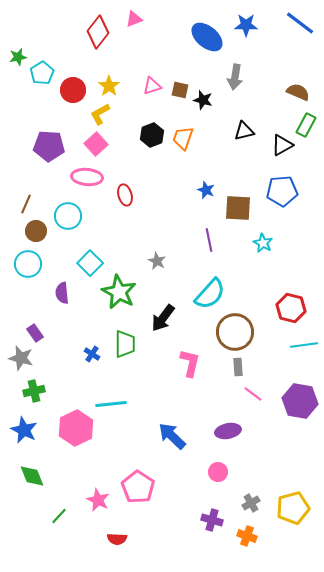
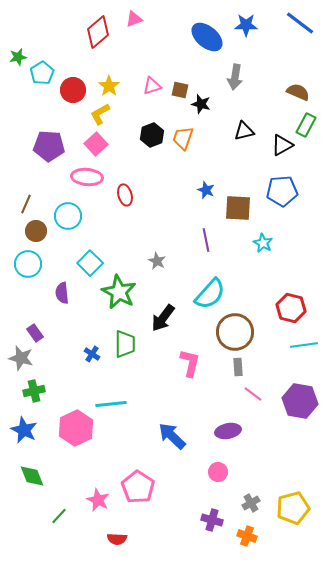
red diamond at (98, 32): rotated 12 degrees clockwise
black star at (203, 100): moved 2 px left, 4 px down
purple line at (209, 240): moved 3 px left
